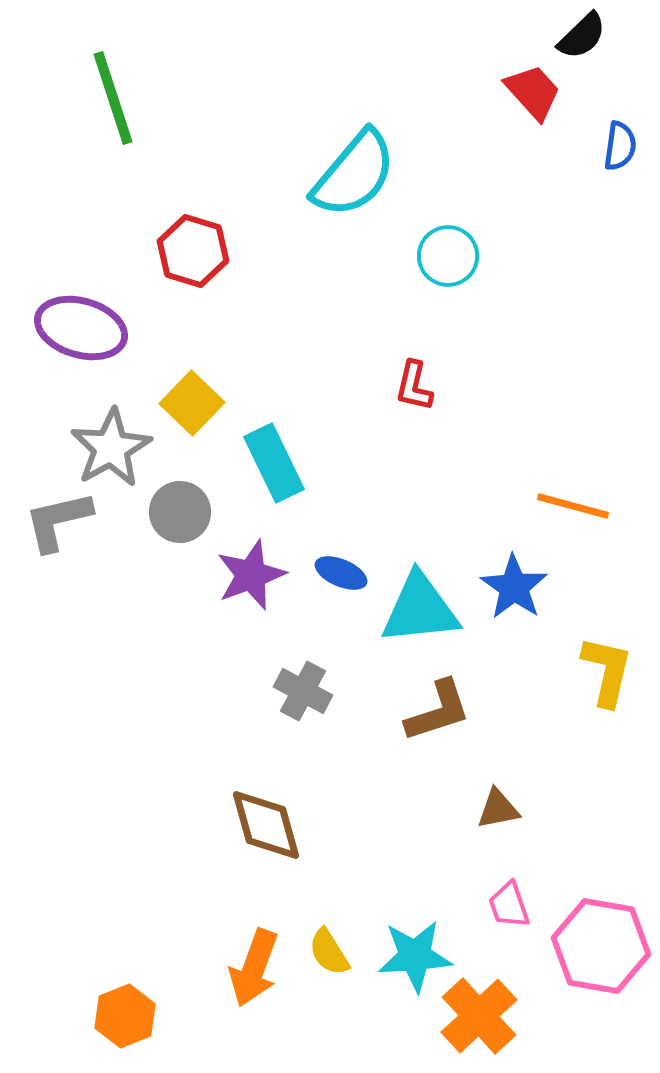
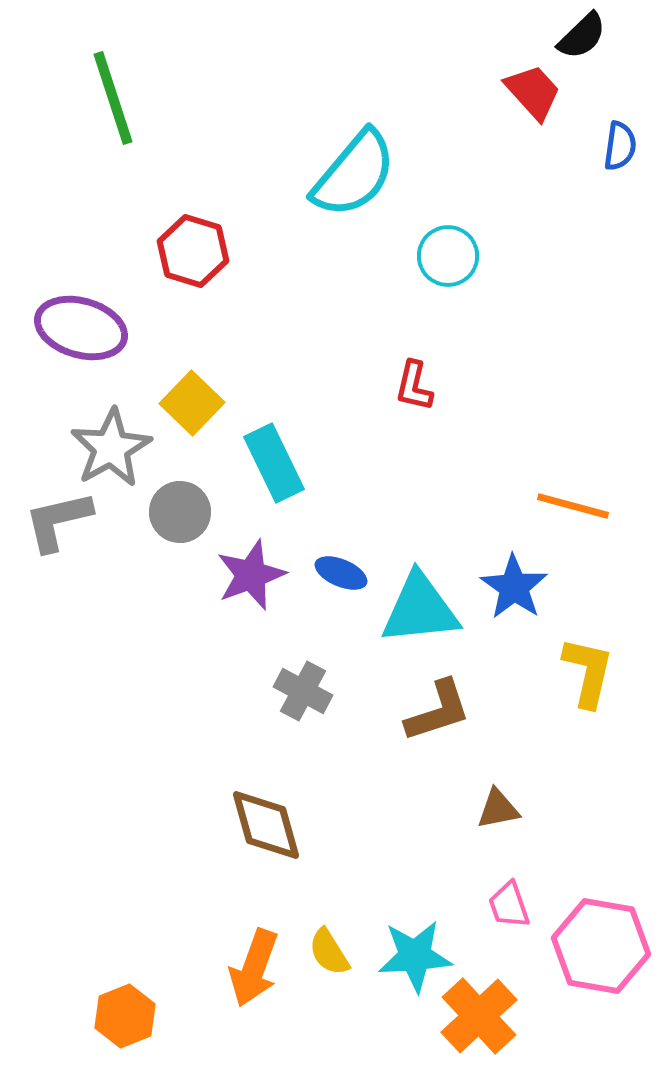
yellow L-shape: moved 19 px left, 1 px down
